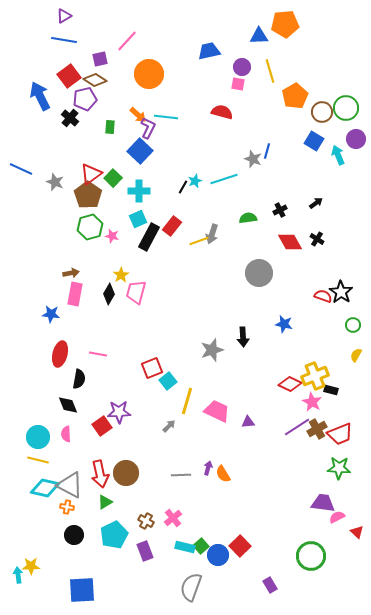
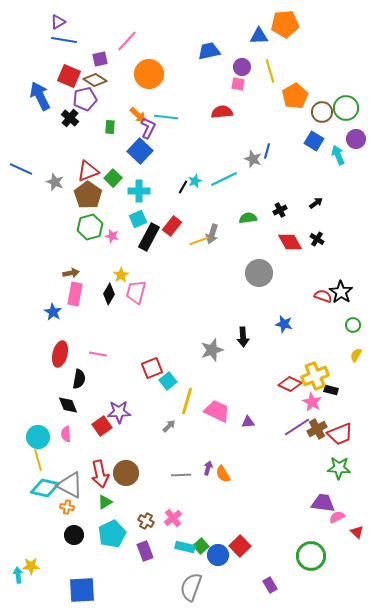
purple triangle at (64, 16): moved 6 px left, 6 px down
red square at (69, 76): rotated 30 degrees counterclockwise
red semicircle at (222, 112): rotated 20 degrees counterclockwise
red triangle at (91, 174): moved 3 px left, 3 px up; rotated 15 degrees clockwise
cyan line at (224, 179): rotated 8 degrees counterclockwise
blue star at (51, 314): moved 2 px right, 2 px up; rotated 24 degrees clockwise
yellow line at (38, 460): rotated 60 degrees clockwise
cyan pentagon at (114, 535): moved 2 px left, 1 px up
